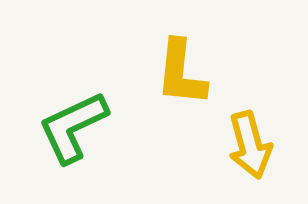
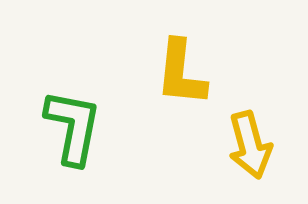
green L-shape: rotated 126 degrees clockwise
